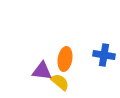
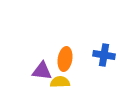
yellow semicircle: rotated 42 degrees counterclockwise
